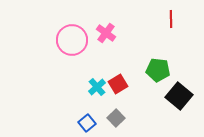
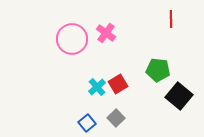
pink circle: moved 1 px up
